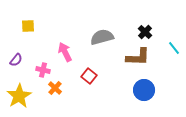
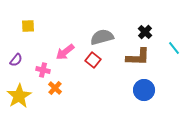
pink arrow: rotated 102 degrees counterclockwise
red square: moved 4 px right, 16 px up
